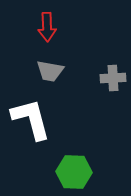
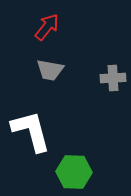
red arrow: rotated 140 degrees counterclockwise
gray trapezoid: moved 1 px up
white L-shape: moved 12 px down
